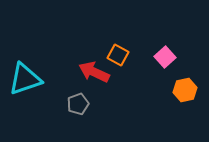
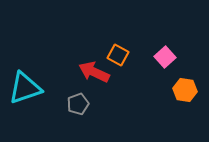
cyan triangle: moved 9 px down
orange hexagon: rotated 20 degrees clockwise
